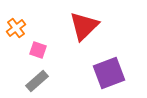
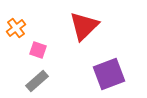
purple square: moved 1 px down
